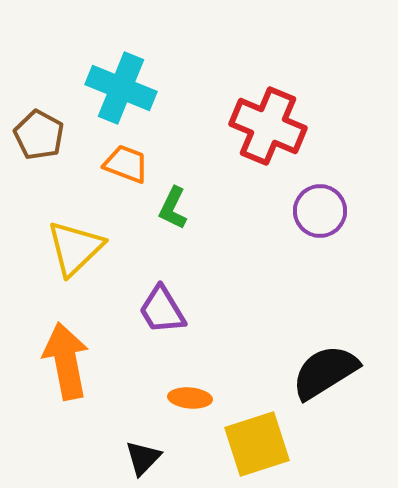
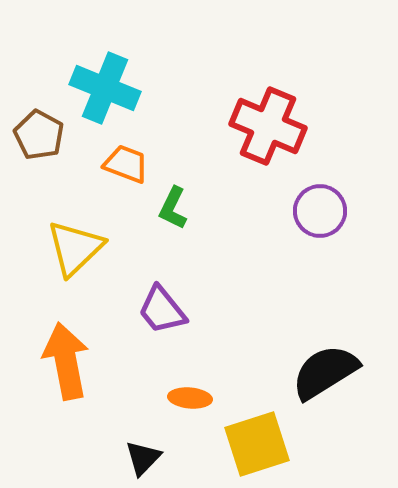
cyan cross: moved 16 px left
purple trapezoid: rotated 8 degrees counterclockwise
